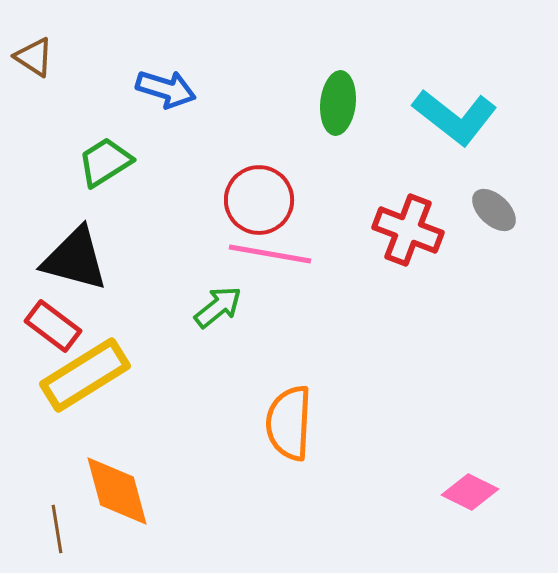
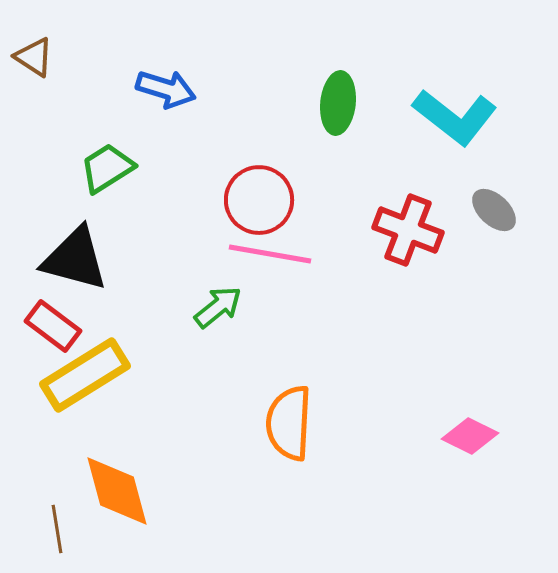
green trapezoid: moved 2 px right, 6 px down
pink diamond: moved 56 px up
